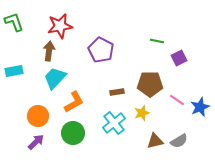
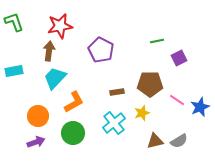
green line: rotated 24 degrees counterclockwise
purple arrow: rotated 24 degrees clockwise
